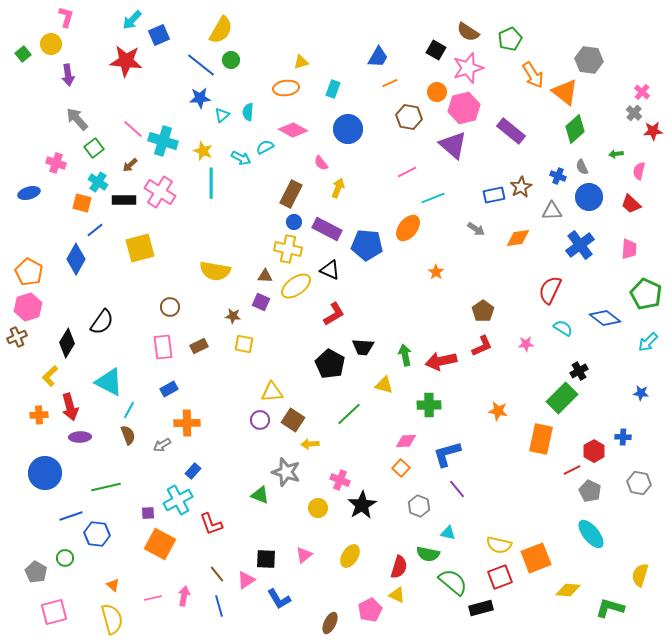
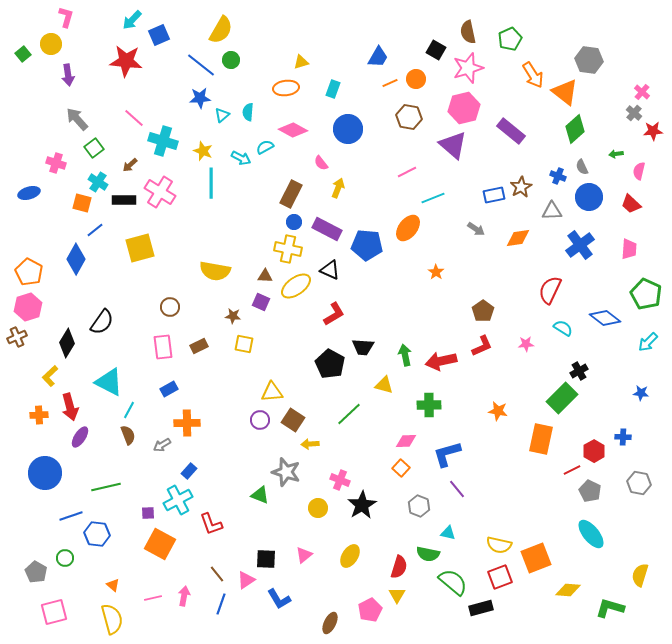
brown semicircle at (468, 32): rotated 45 degrees clockwise
orange circle at (437, 92): moved 21 px left, 13 px up
pink line at (133, 129): moved 1 px right, 11 px up
purple ellipse at (80, 437): rotated 55 degrees counterclockwise
blue rectangle at (193, 471): moved 4 px left
yellow triangle at (397, 595): rotated 36 degrees clockwise
blue line at (219, 606): moved 2 px right, 2 px up; rotated 35 degrees clockwise
